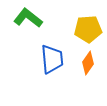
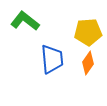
green L-shape: moved 3 px left, 3 px down
yellow pentagon: moved 3 px down
